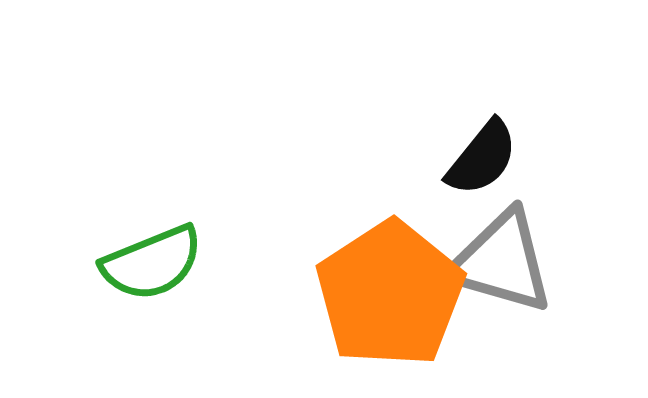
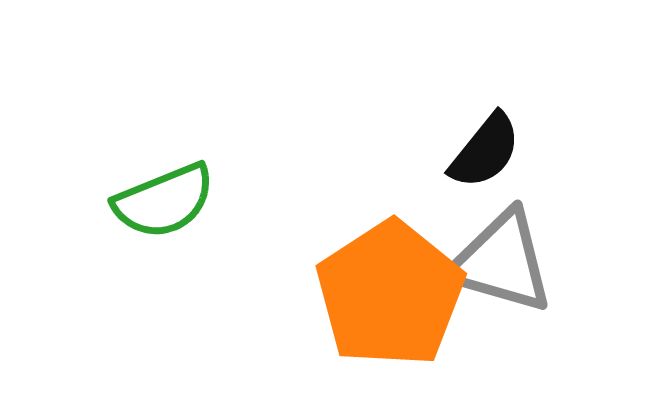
black semicircle: moved 3 px right, 7 px up
green semicircle: moved 12 px right, 62 px up
